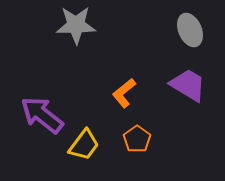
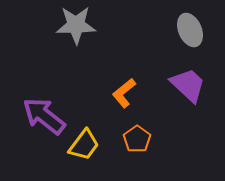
purple trapezoid: rotated 12 degrees clockwise
purple arrow: moved 2 px right, 1 px down
